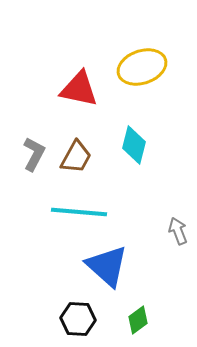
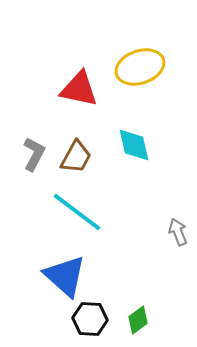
yellow ellipse: moved 2 px left
cyan diamond: rotated 27 degrees counterclockwise
cyan line: moved 2 px left; rotated 32 degrees clockwise
gray arrow: moved 1 px down
blue triangle: moved 42 px left, 10 px down
black hexagon: moved 12 px right
